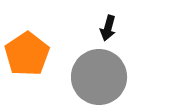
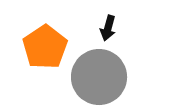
orange pentagon: moved 18 px right, 7 px up
